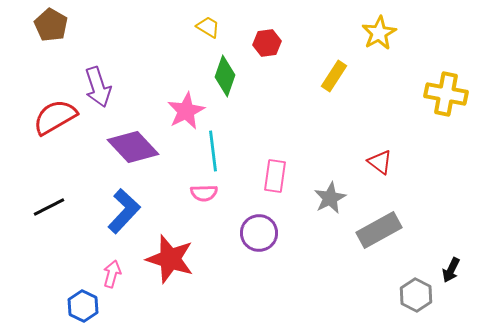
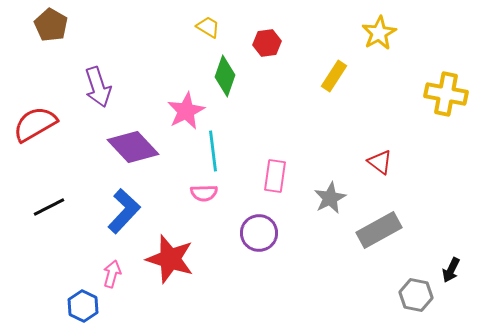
red semicircle: moved 20 px left, 7 px down
gray hexagon: rotated 16 degrees counterclockwise
